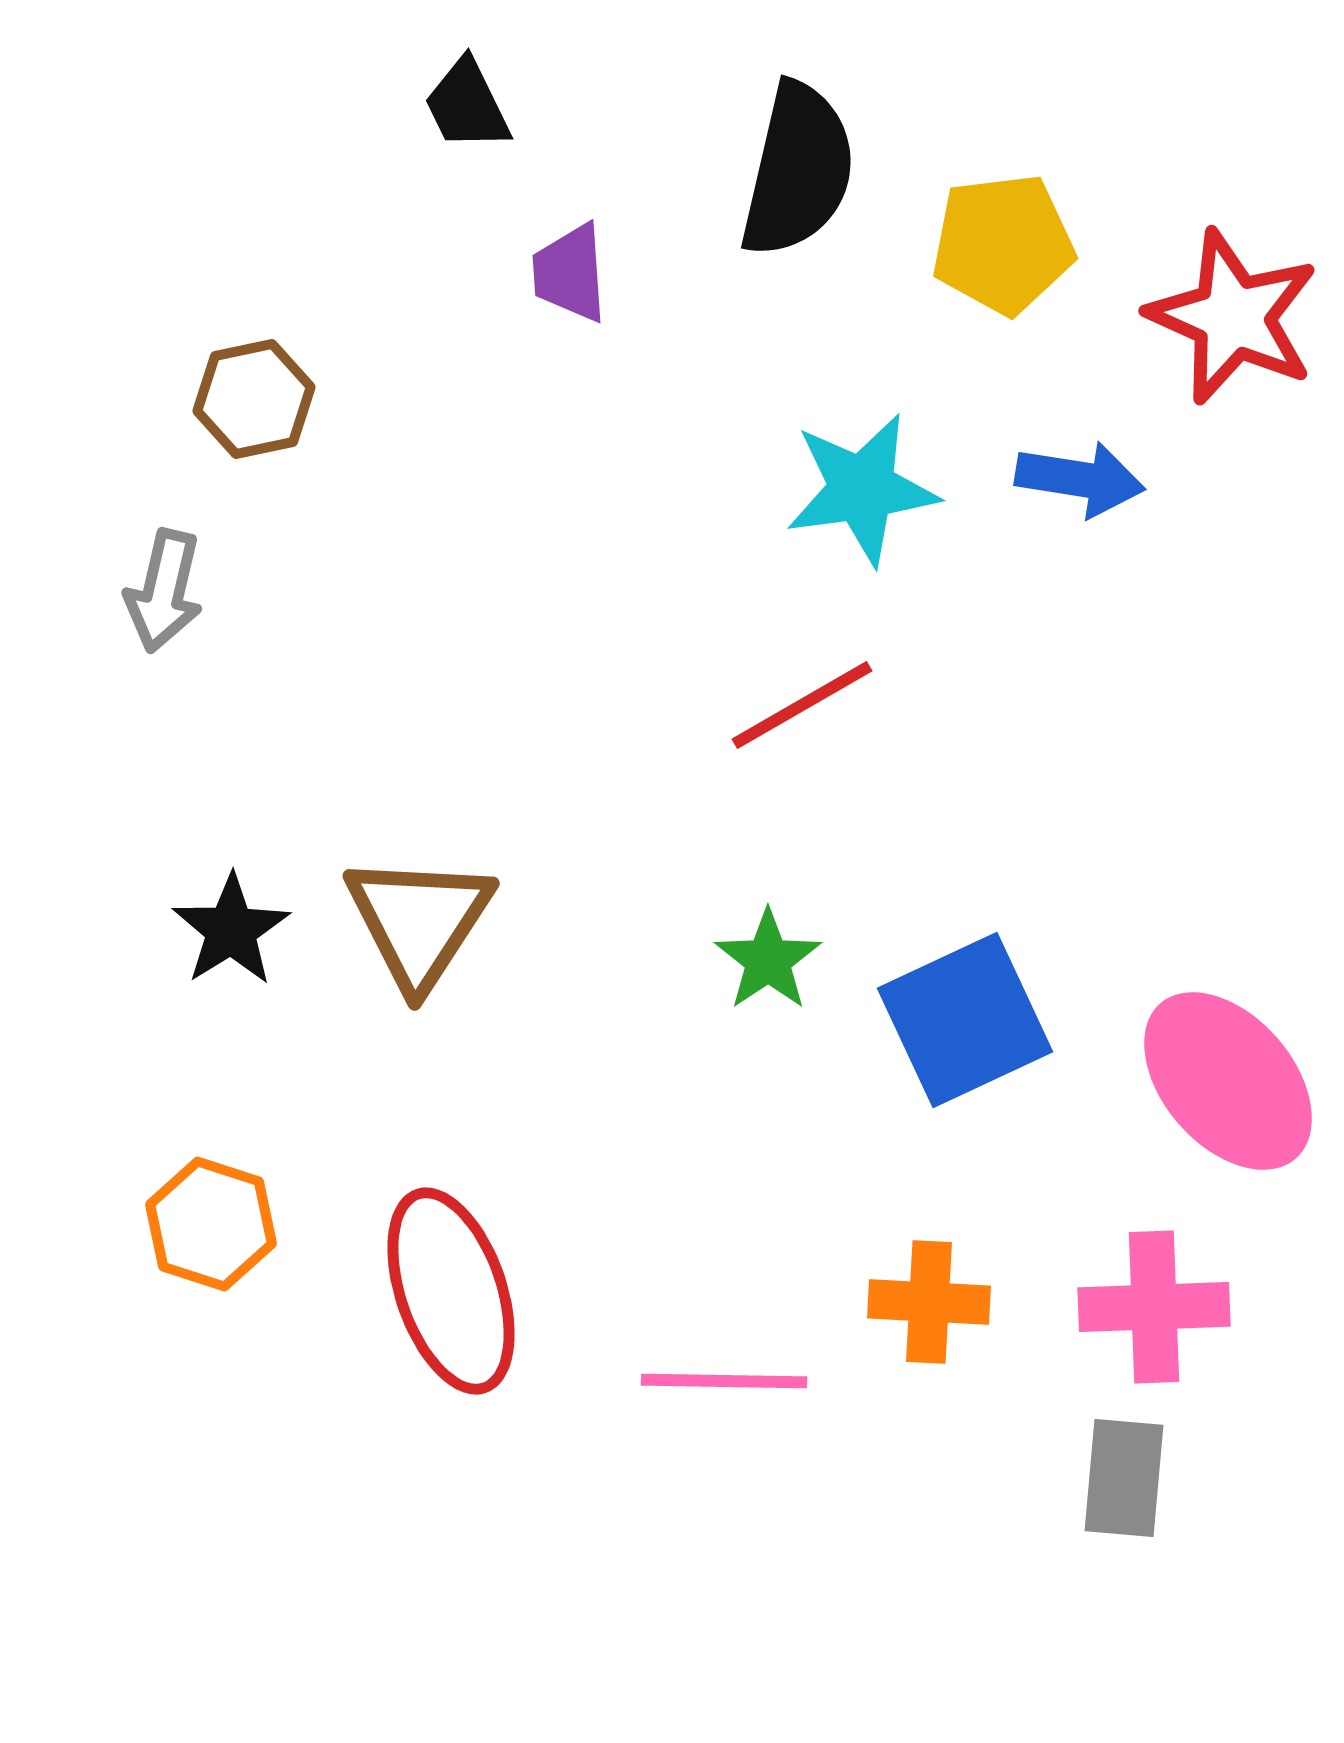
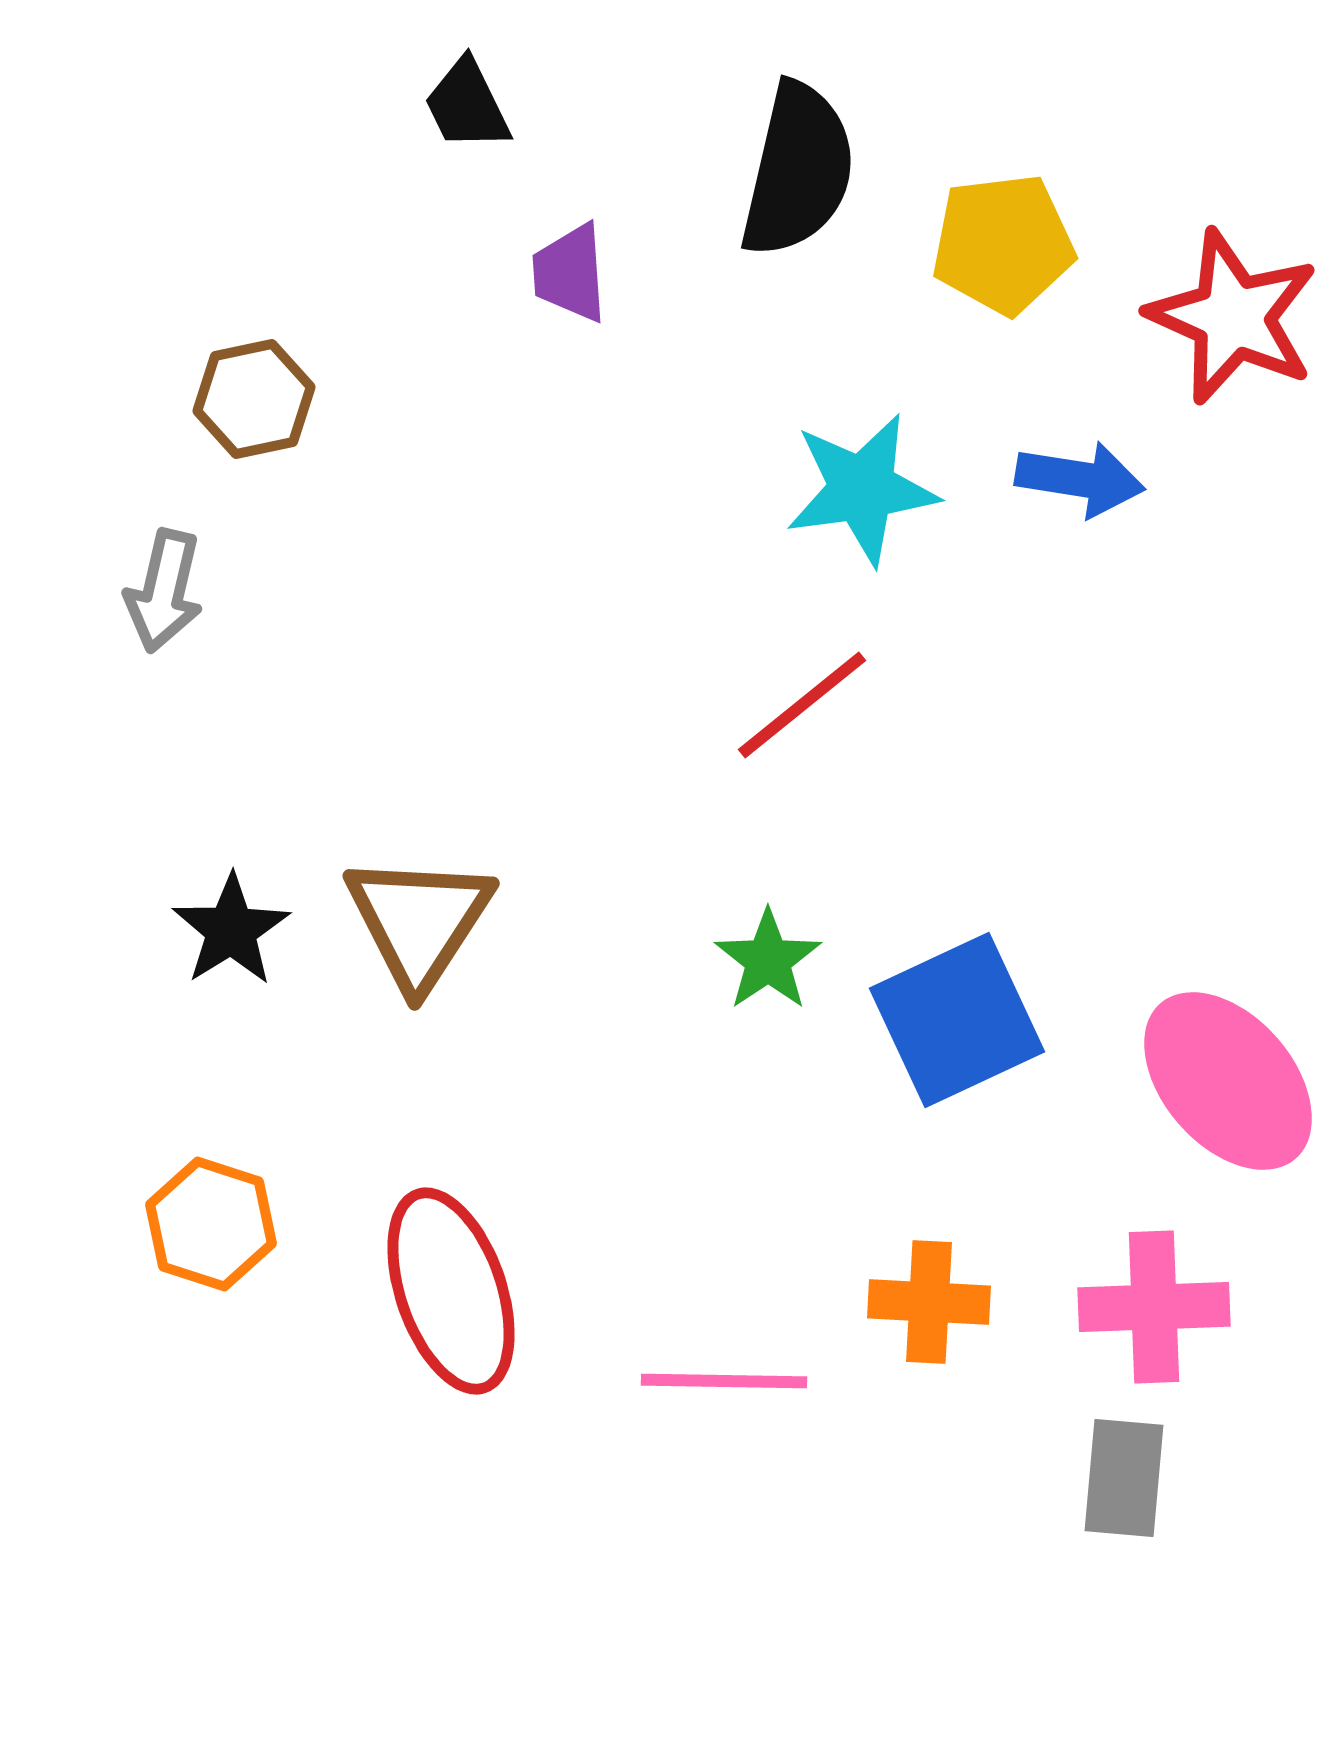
red line: rotated 9 degrees counterclockwise
blue square: moved 8 px left
